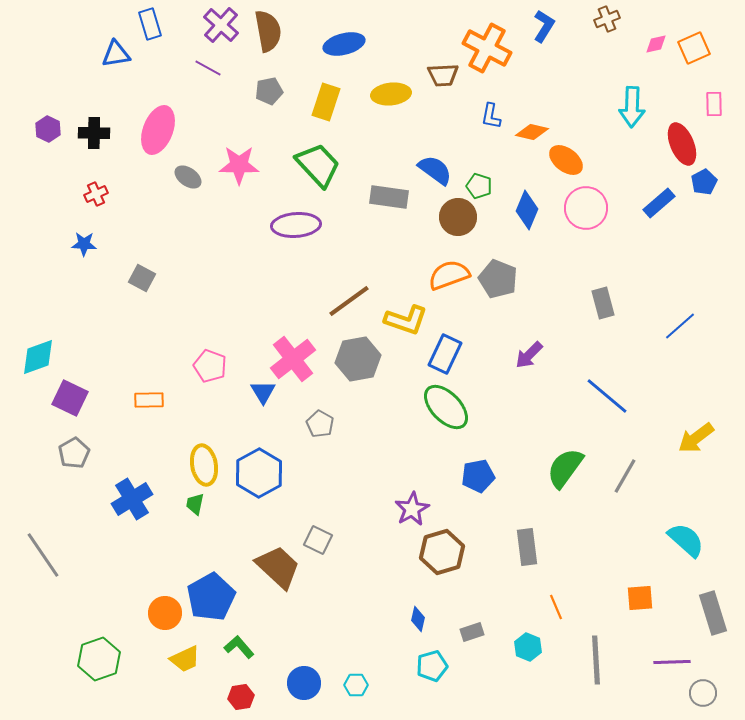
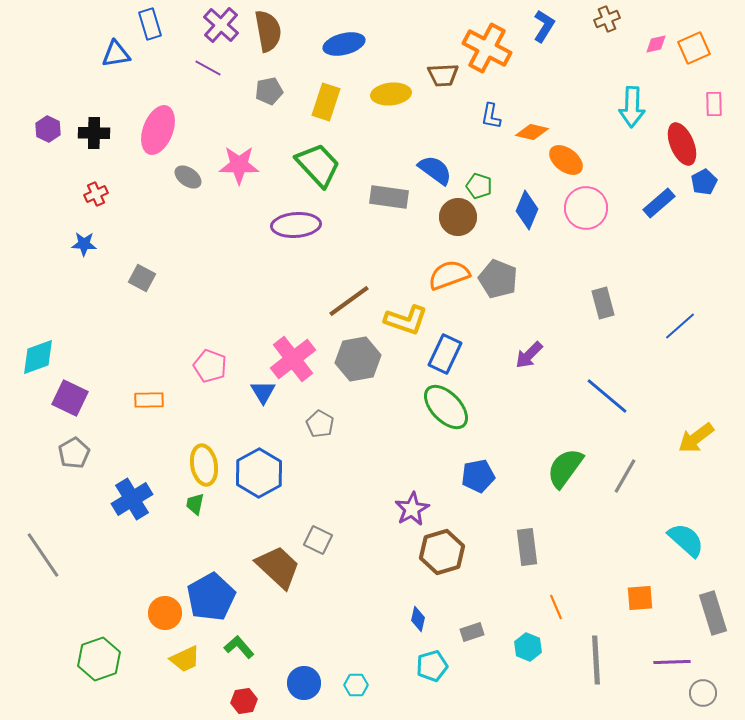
red hexagon at (241, 697): moved 3 px right, 4 px down
